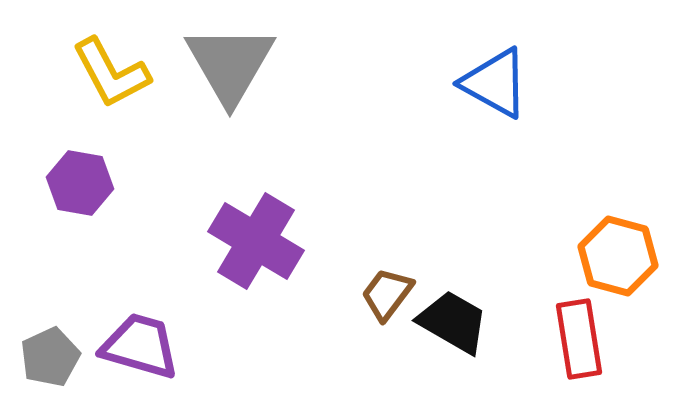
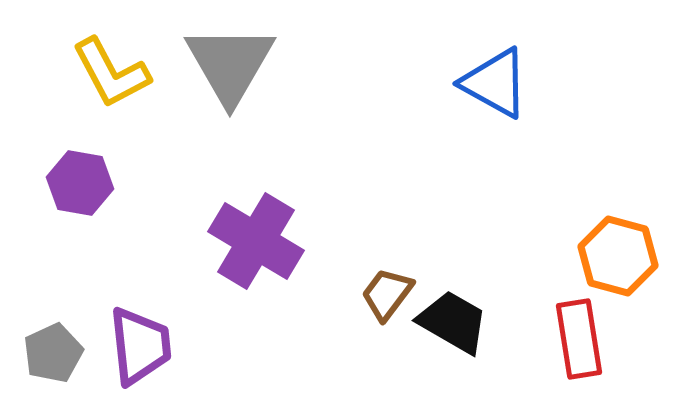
purple trapezoid: rotated 68 degrees clockwise
gray pentagon: moved 3 px right, 4 px up
